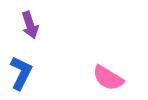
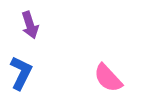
pink semicircle: rotated 16 degrees clockwise
